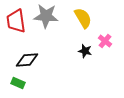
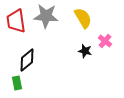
black diamond: rotated 35 degrees counterclockwise
green rectangle: moved 1 px left; rotated 56 degrees clockwise
